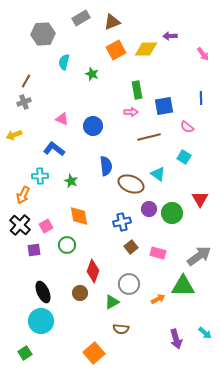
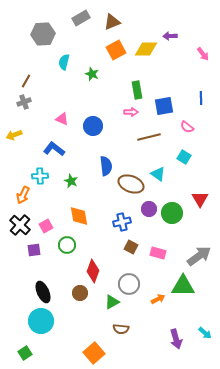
brown square at (131, 247): rotated 24 degrees counterclockwise
